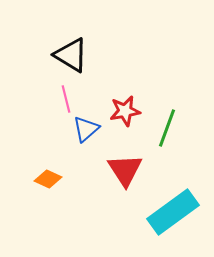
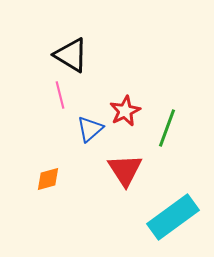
pink line: moved 6 px left, 4 px up
red star: rotated 16 degrees counterclockwise
blue triangle: moved 4 px right
orange diamond: rotated 40 degrees counterclockwise
cyan rectangle: moved 5 px down
